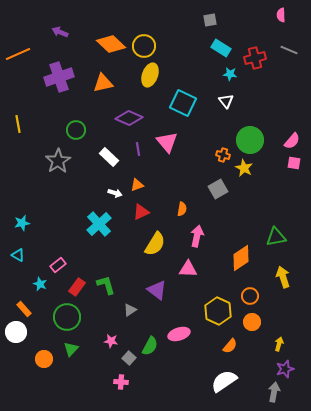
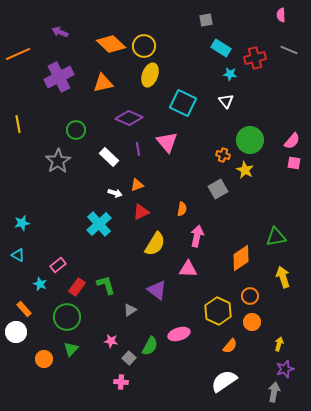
gray square at (210, 20): moved 4 px left
purple cross at (59, 77): rotated 8 degrees counterclockwise
yellow star at (244, 168): moved 1 px right, 2 px down
